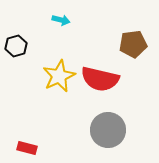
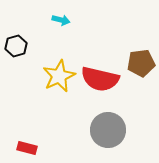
brown pentagon: moved 8 px right, 19 px down
